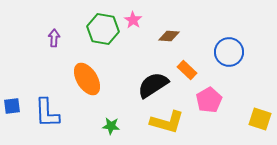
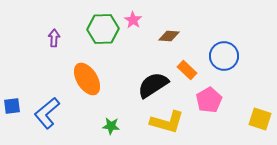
green hexagon: rotated 12 degrees counterclockwise
blue circle: moved 5 px left, 4 px down
blue L-shape: rotated 52 degrees clockwise
